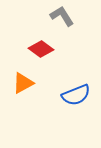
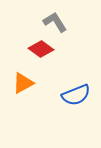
gray L-shape: moved 7 px left, 6 px down
